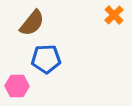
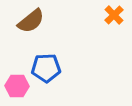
brown semicircle: moved 1 px left, 2 px up; rotated 12 degrees clockwise
blue pentagon: moved 9 px down
